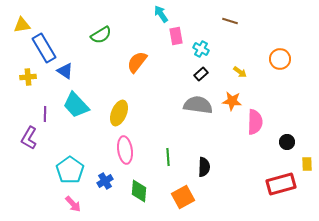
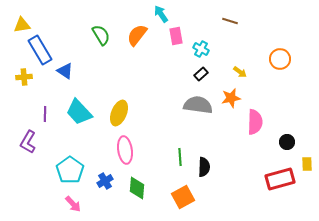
green semicircle: rotated 90 degrees counterclockwise
blue rectangle: moved 4 px left, 2 px down
orange semicircle: moved 27 px up
yellow cross: moved 4 px left
orange star: moved 1 px left, 3 px up; rotated 18 degrees counterclockwise
cyan trapezoid: moved 3 px right, 7 px down
purple L-shape: moved 1 px left, 4 px down
green line: moved 12 px right
red rectangle: moved 1 px left, 5 px up
green diamond: moved 2 px left, 3 px up
